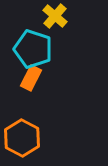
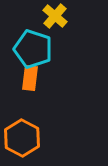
orange rectangle: moved 1 px left; rotated 20 degrees counterclockwise
